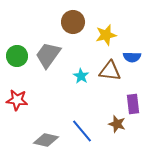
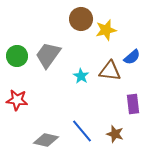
brown circle: moved 8 px right, 3 px up
yellow star: moved 5 px up
blue semicircle: rotated 42 degrees counterclockwise
brown star: moved 2 px left, 10 px down
